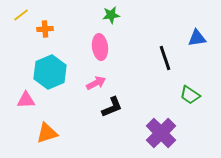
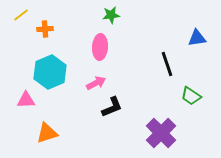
pink ellipse: rotated 10 degrees clockwise
black line: moved 2 px right, 6 px down
green trapezoid: moved 1 px right, 1 px down
